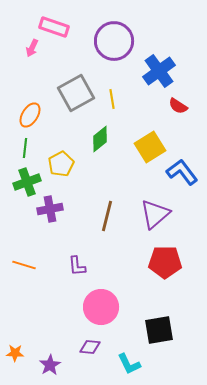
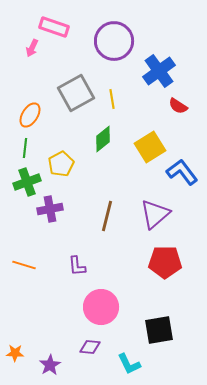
green diamond: moved 3 px right
